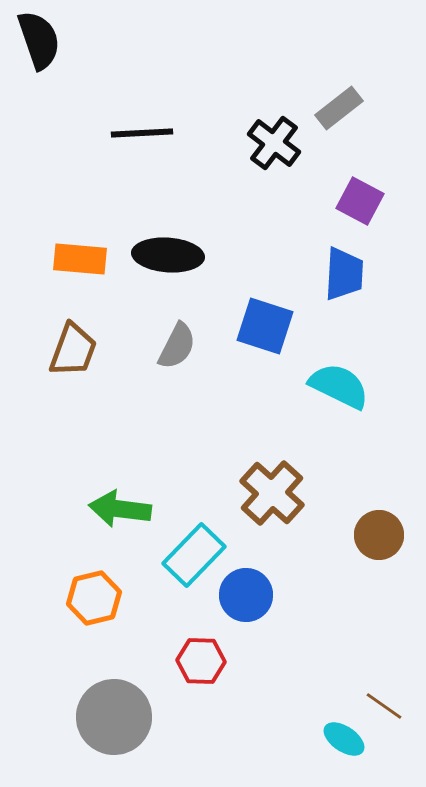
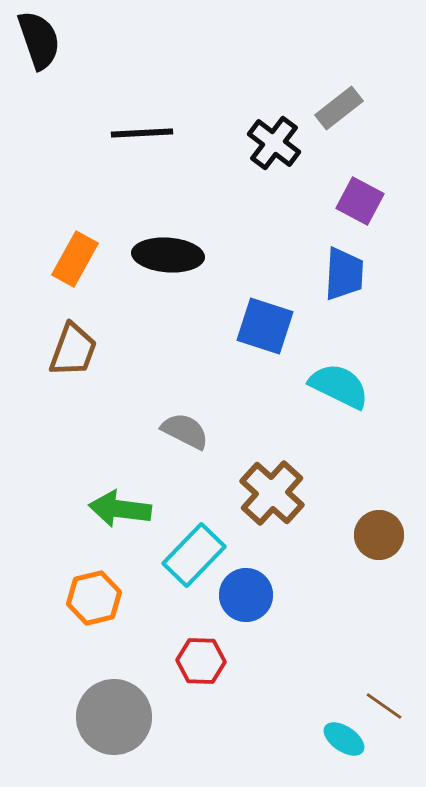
orange rectangle: moved 5 px left; rotated 66 degrees counterclockwise
gray semicircle: moved 8 px right, 85 px down; rotated 90 degrees counterclockwise
